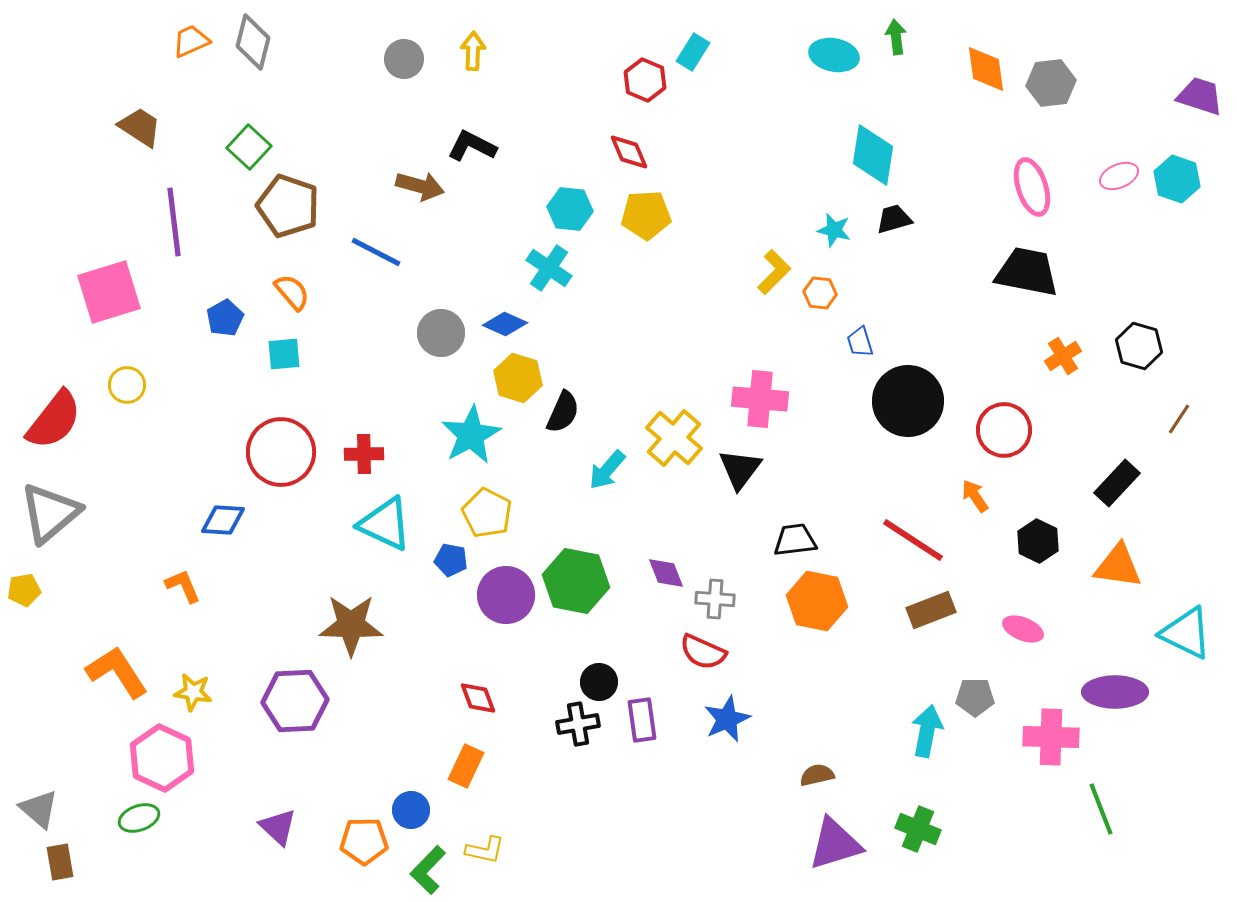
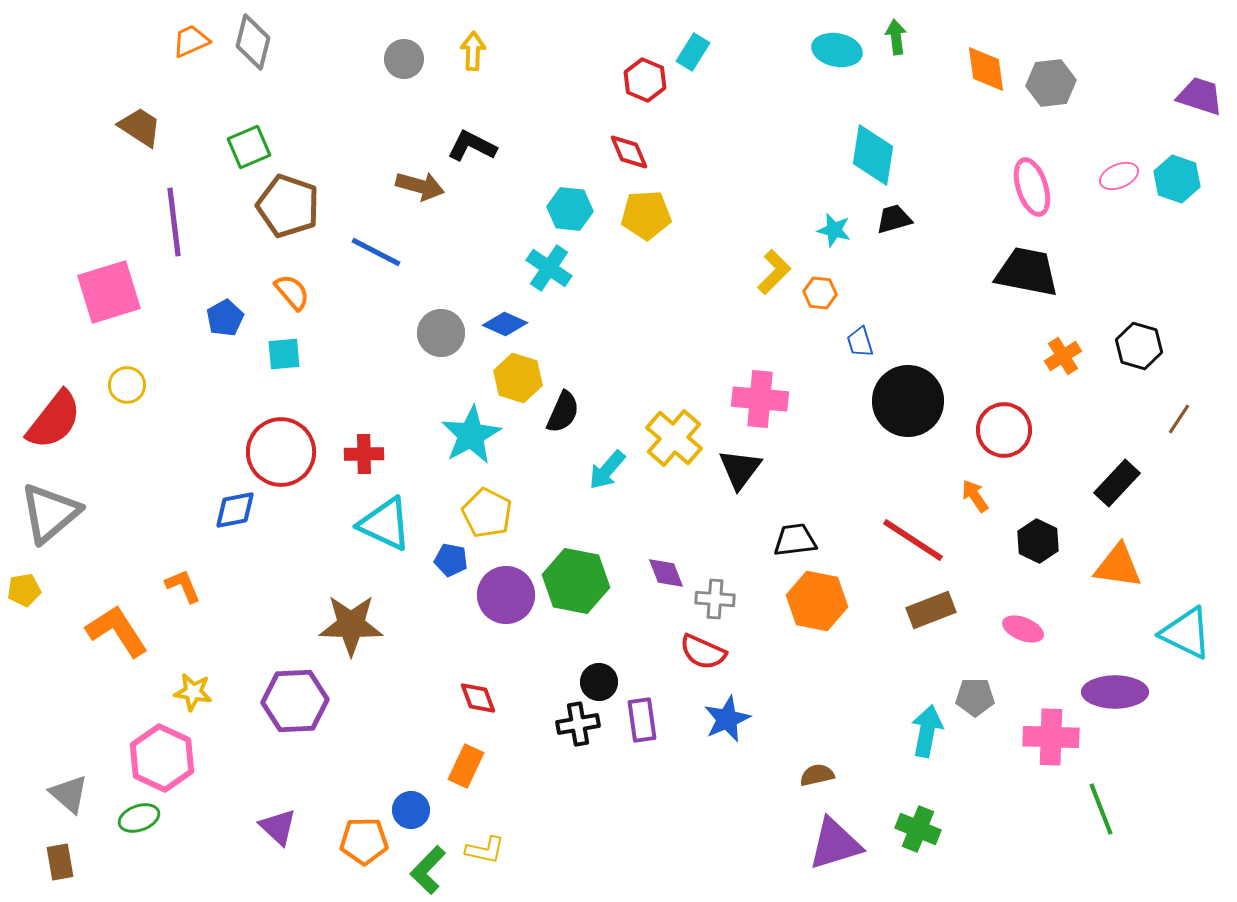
cyan ellipse at (834, 55): moved 3 px right, 5 px up
green square at (249, 147): rotated 24 degrees clockwise
blue diamond at (223, 520): moved 12 px right, 10 px up; rotated 15 degrees counterclockwise
orange L-shape at (117, 672): moved 41 px up
gray triangle at (39, 809): moved 30 px right, 15 px up
